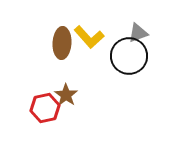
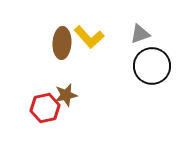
gray triangle: moved 2 px right, 1 px down
black circle: moved 23 px right, 10 px down
brown star: rotated 25 degrees clockwise
